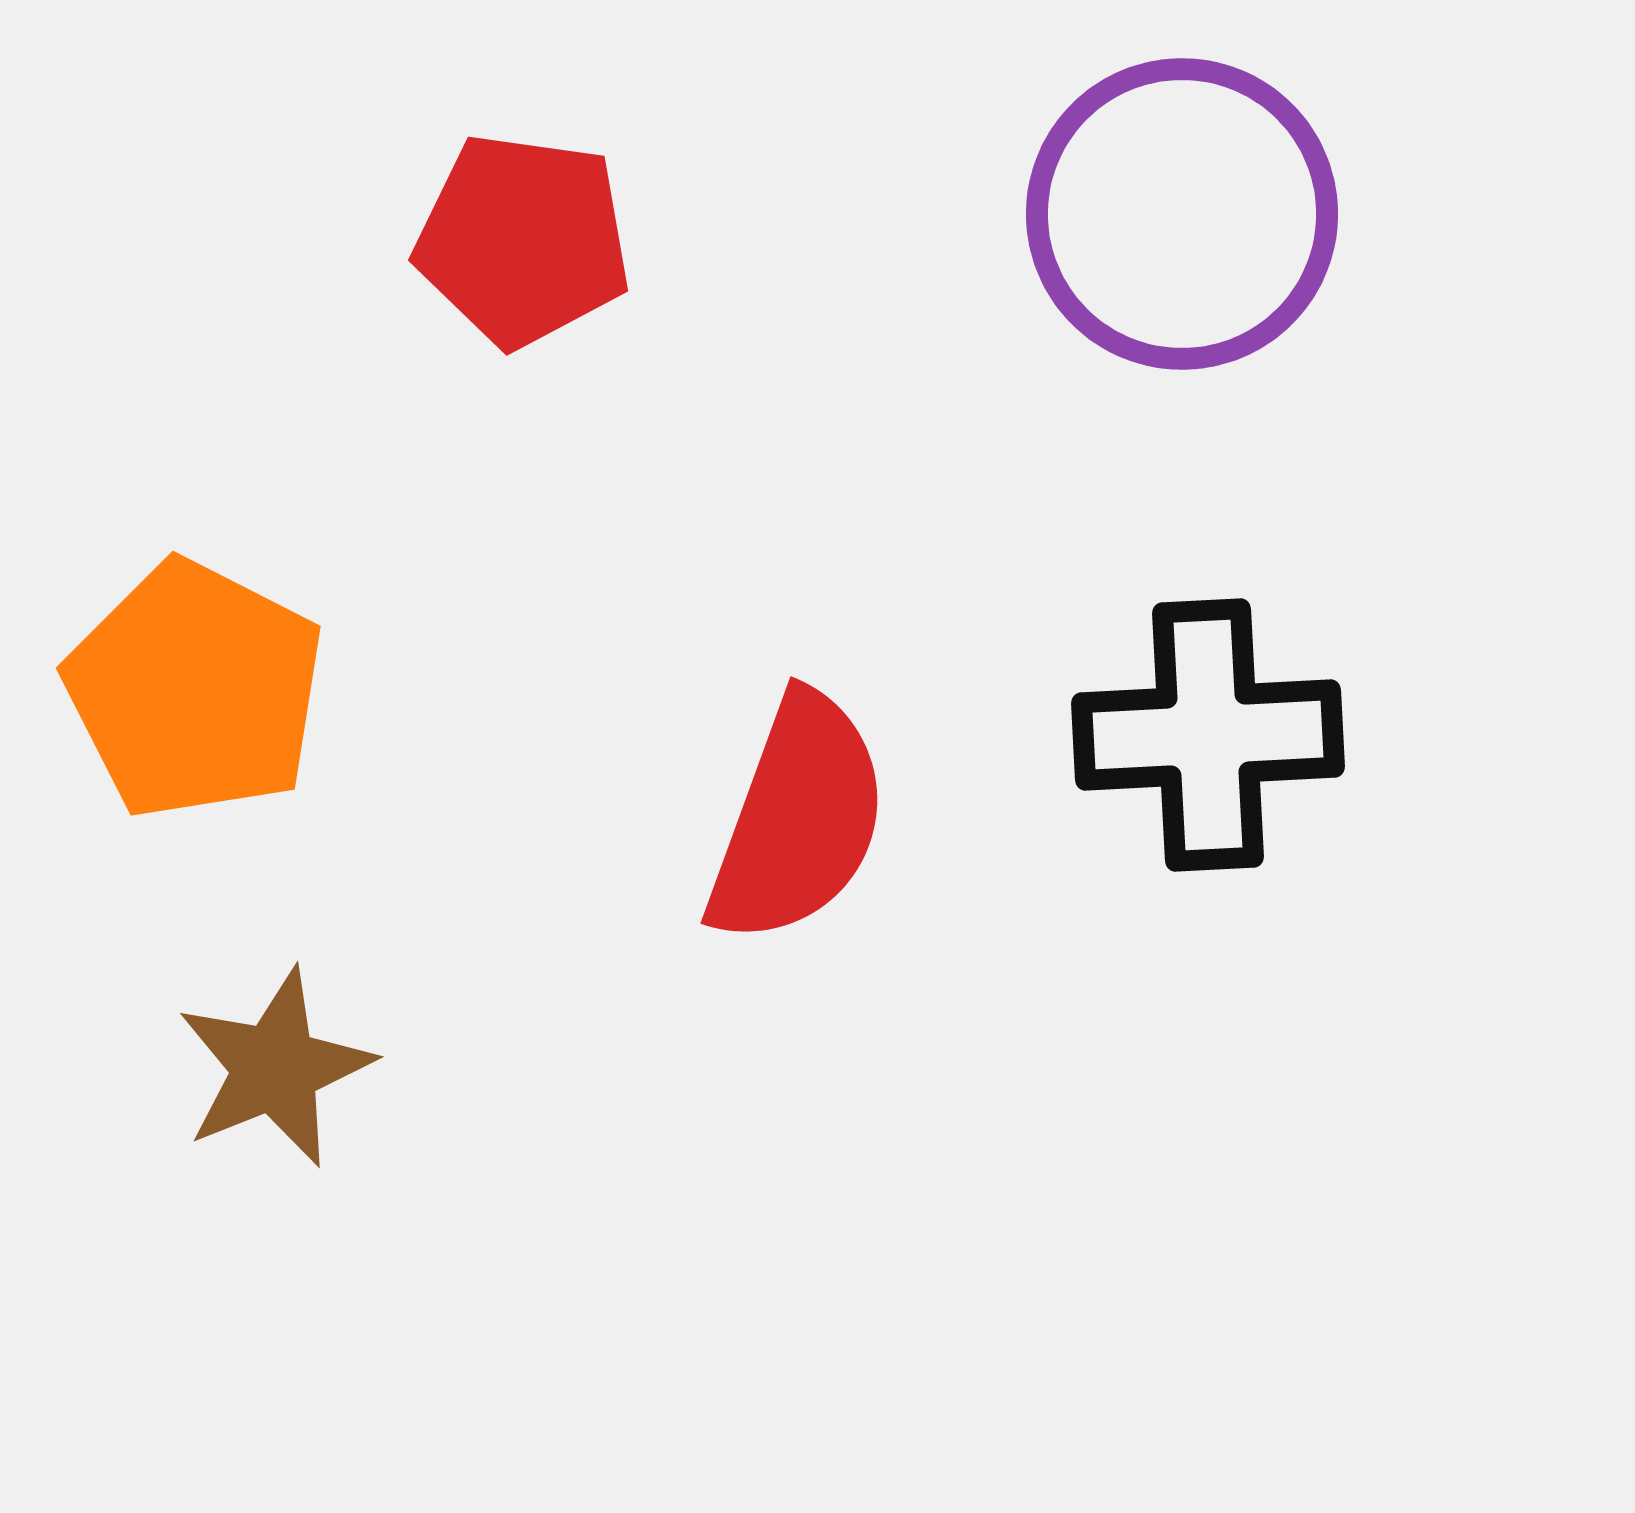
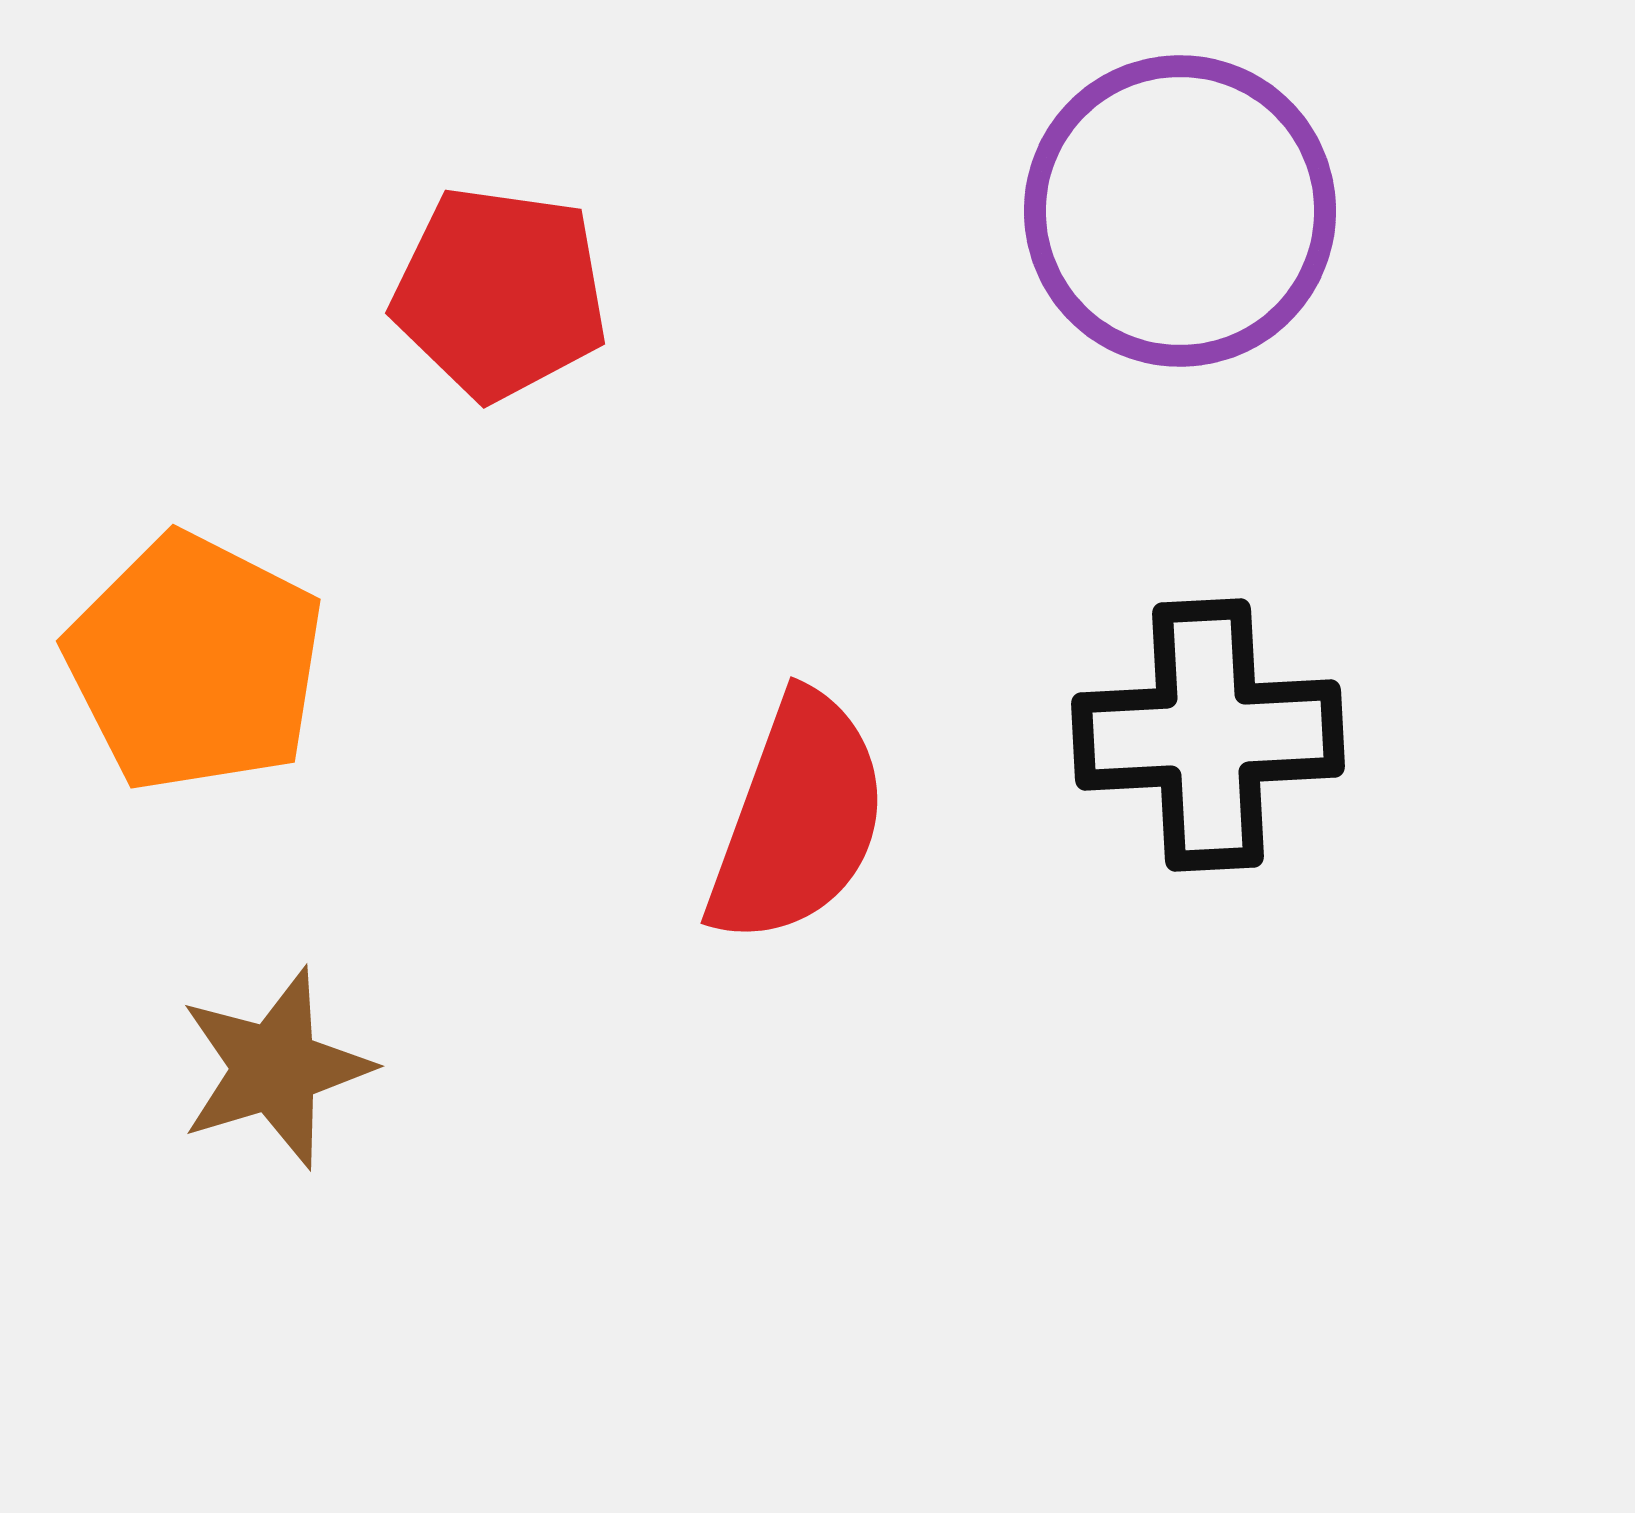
purple circle: moved 2 px left, 3 px up
red pentagon: moved 23 px left, 53 px down
orange pentagon: moved 27 px up
brown star: rotated 5 degrees clockwise
